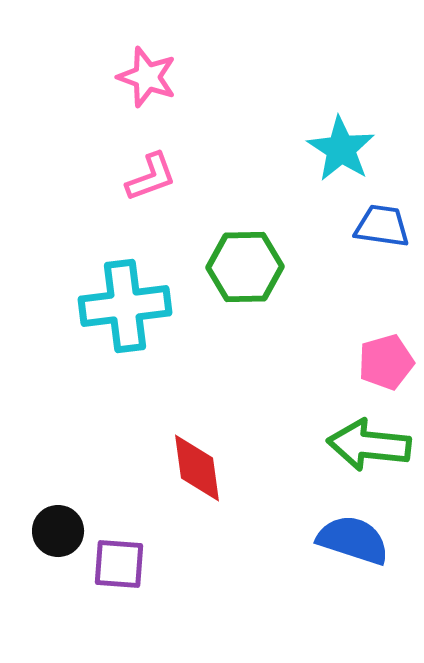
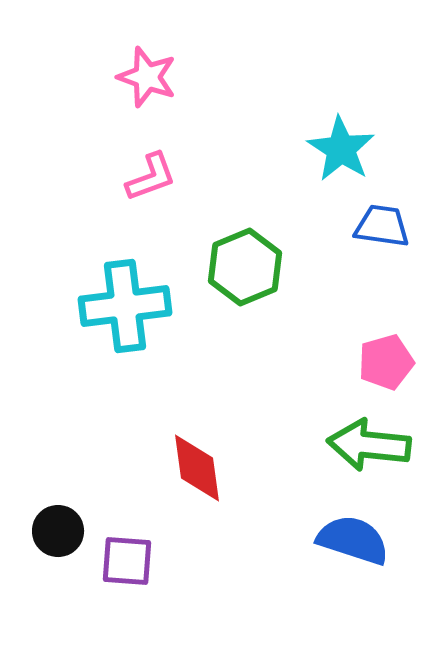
green hexagon: rotated 22 degrees counterclockwise
purple square: moved 8 px right, 3 px up
